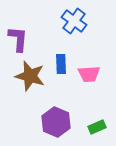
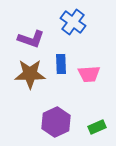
blue cross: moved 1 px left, 1 px down
purple L-shape: moved 13 px right; rotated 104 degrees clockwise
brown star: moved 2 px up; rotated 16 degrees counterclockwise
purple hexagon: rotated 12 degrees clockwise
